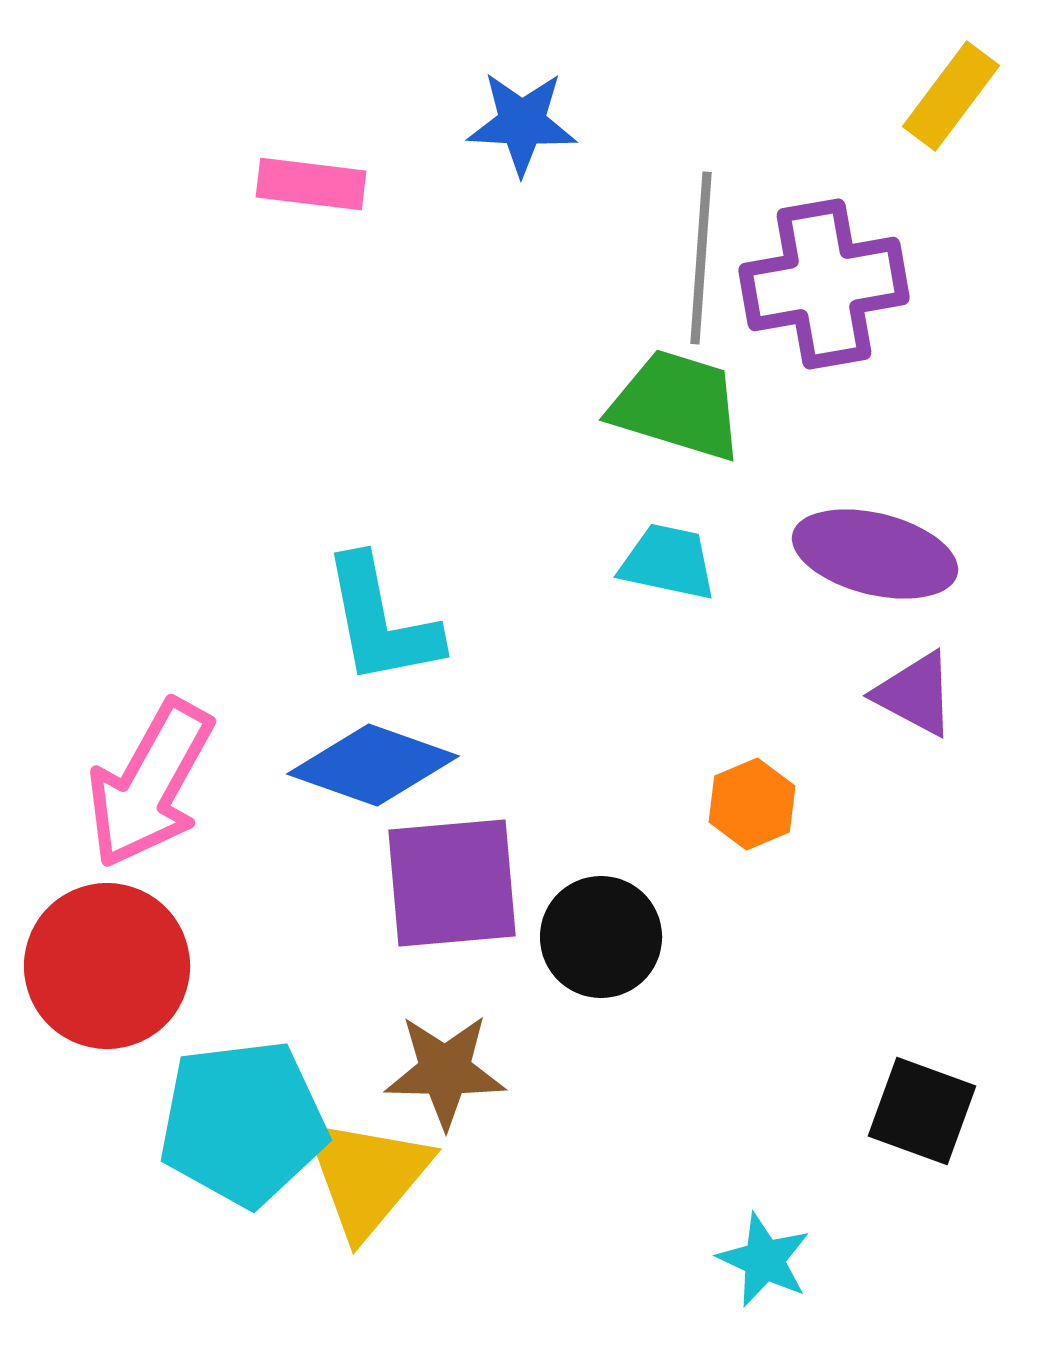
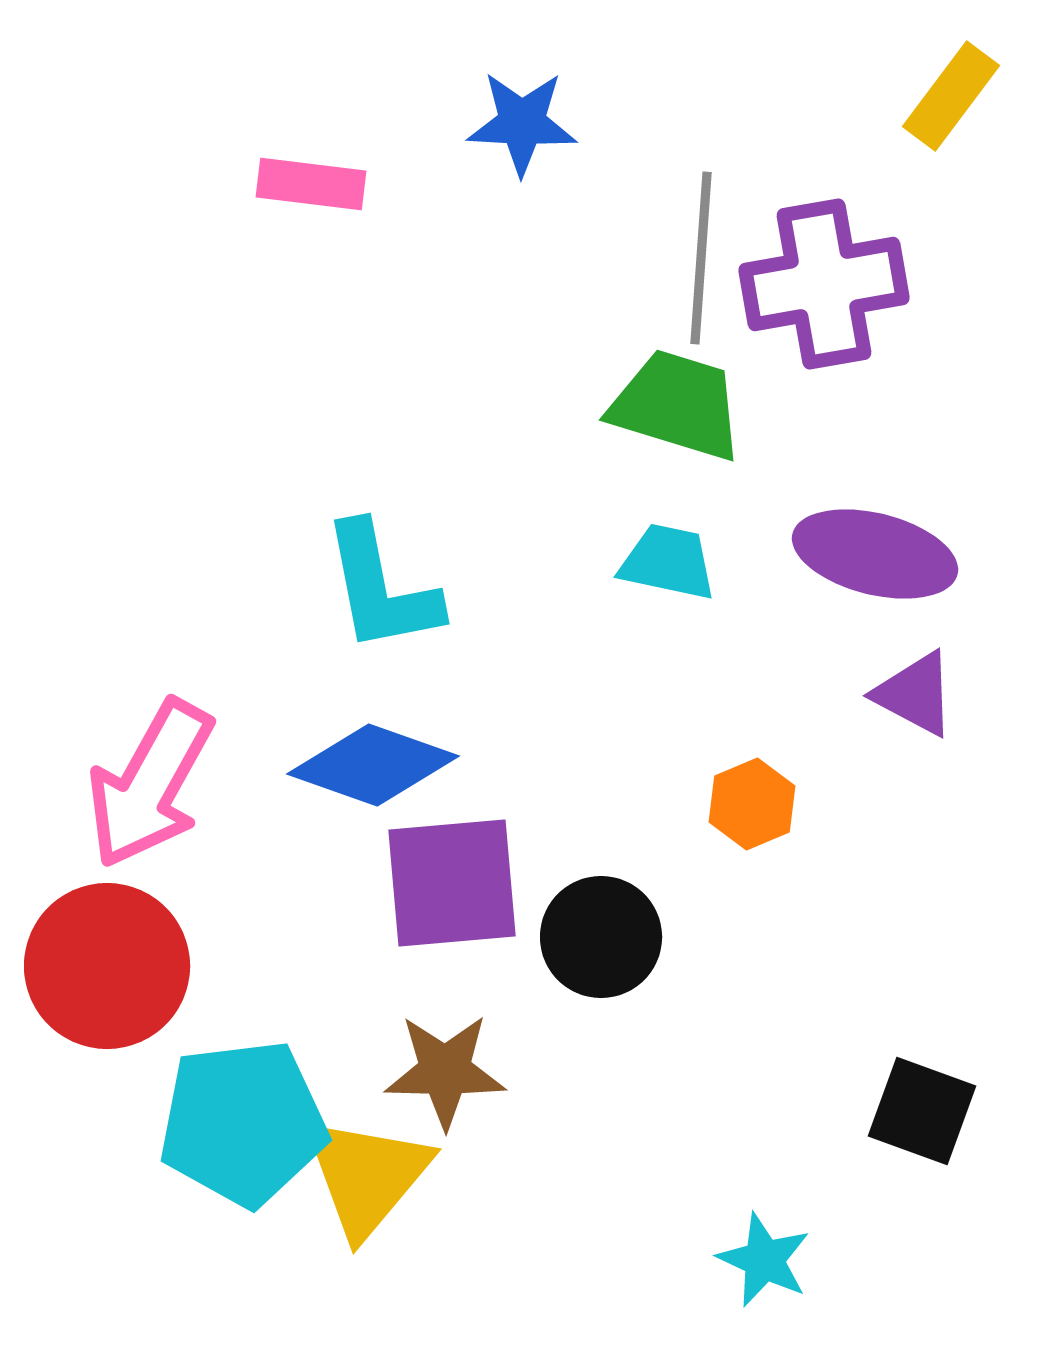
cyan L-shape: moved 33 px up
